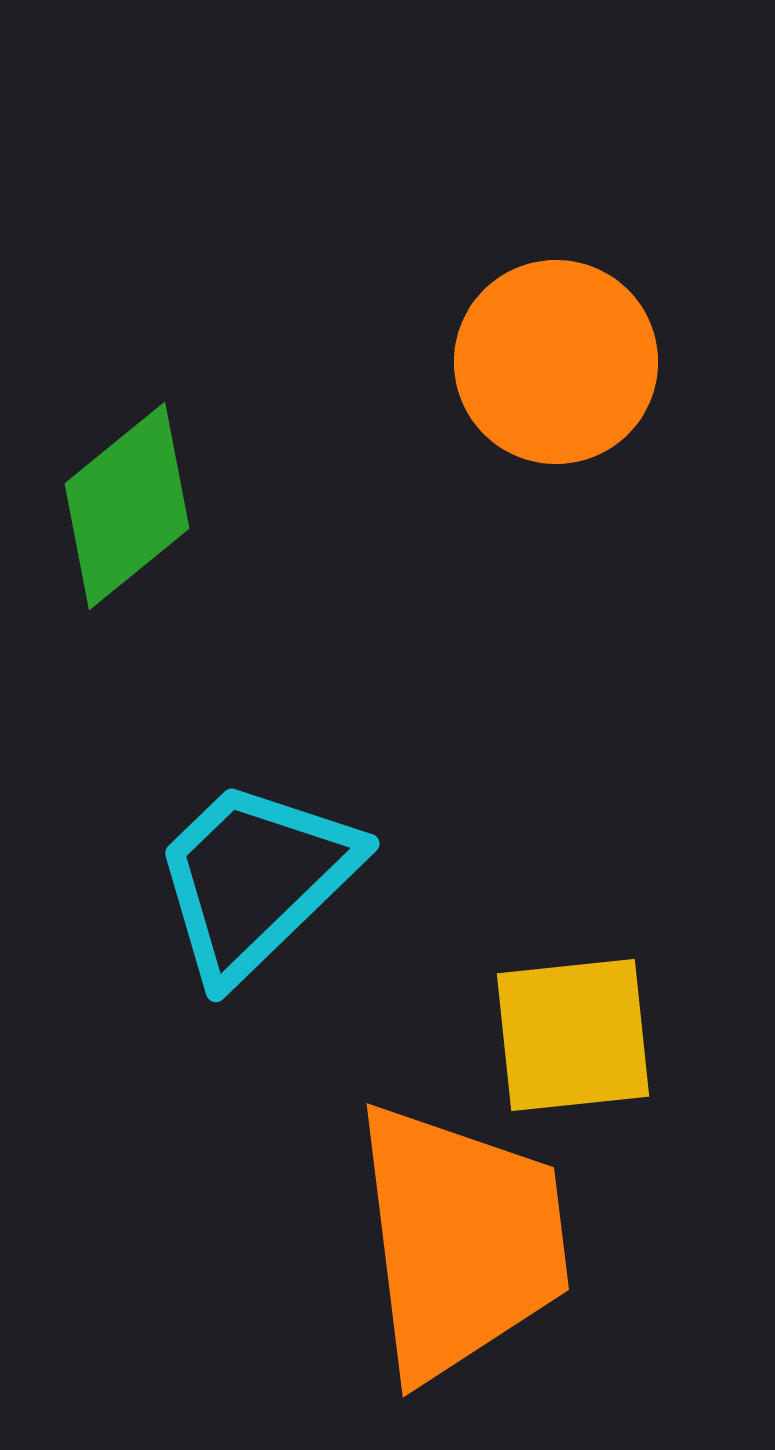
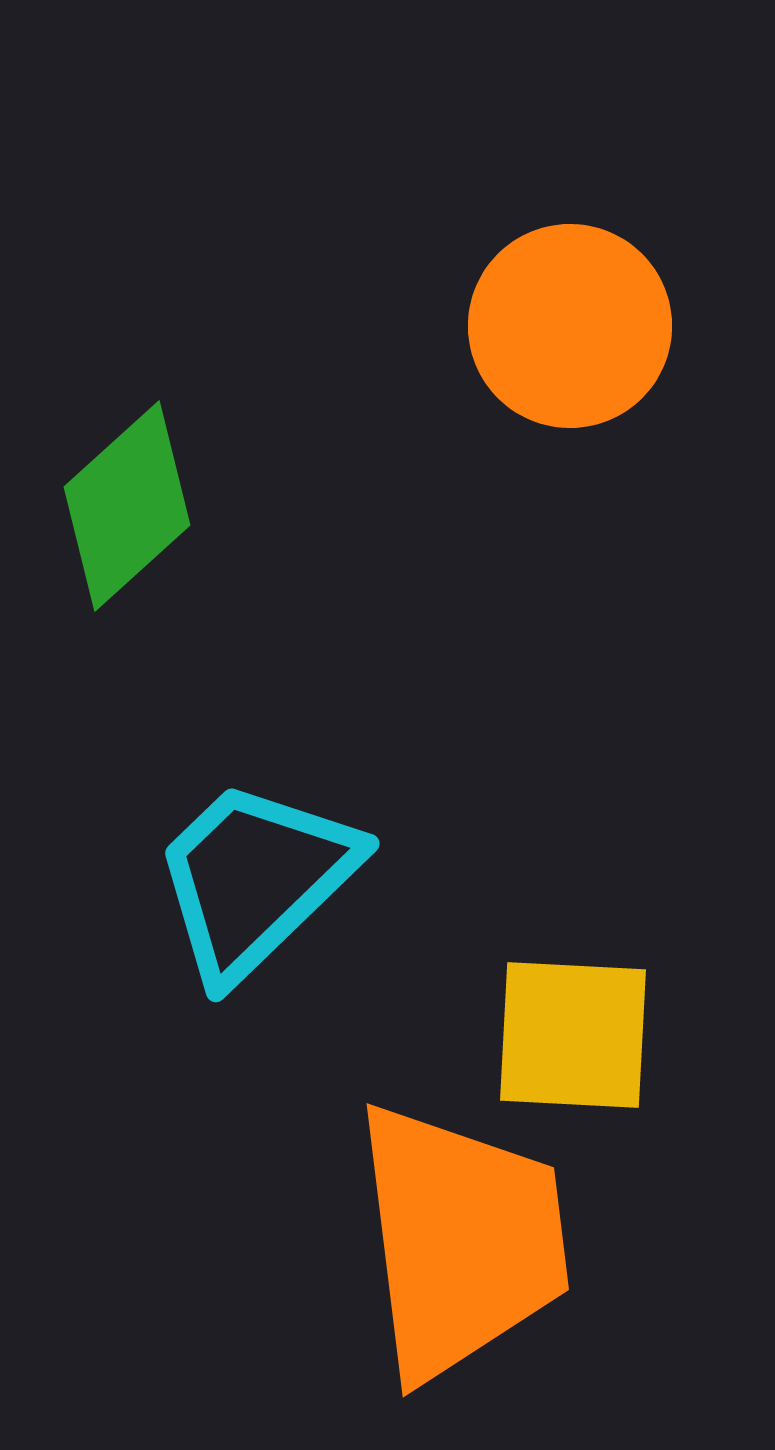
orange circle: moved 14 px right, 36 px up
green diamond: rotated 3 degrees counterclockwise
yellow square: rotated 9 degrees clockwise
